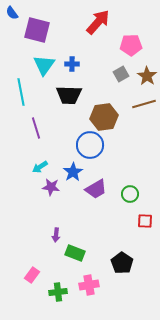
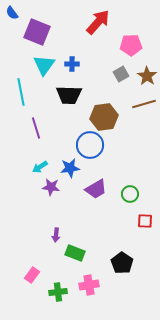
purple square: moved 2 px down; rotated 8 degrees clockwise
blue star: moved 3 px left, 4 px up; rotated 24 degrees clockwise
